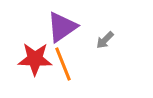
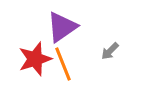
gray arrow: moved 5 px right, 11 px down
red star: rotated 20 degrees counterclockwise
